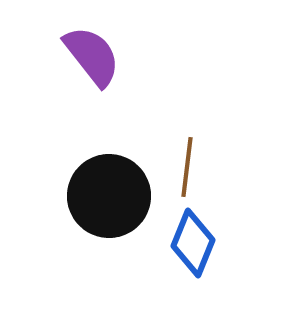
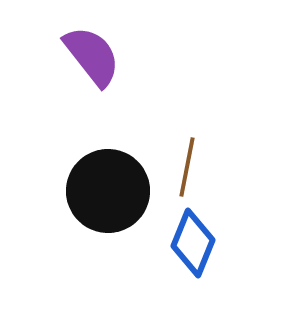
brown line: rotated 4 degrees clockwise
black circle: moved 1 px left, 5 px up
